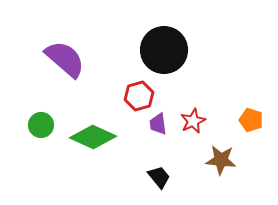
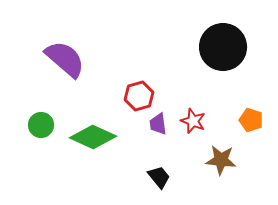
black circle: moved 59 px right, 3 px up
red star: rotated 25 degrees counterclockwise
